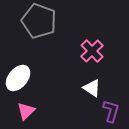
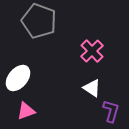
pink triangle: rotated 24 degrees clockwise
